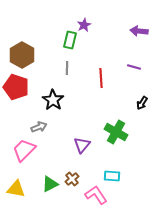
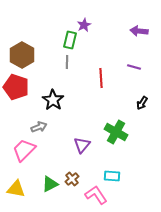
gray line: moved 6 px up
